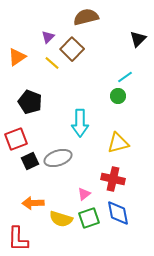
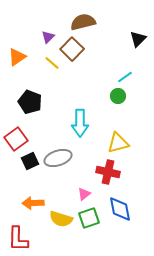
brown semicircle: moved 3 px left, 5 px down
red square: rotated 15 degrees counterclockwise
red cross: moved 5 px left, 7 px up
blue diamond: moved 2 px right, 4 px up
